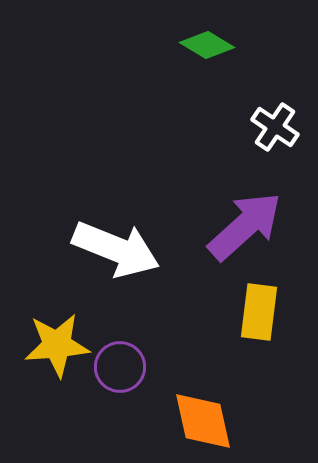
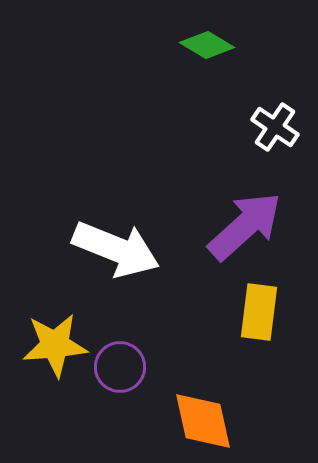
yellow star: moved 2 px left
